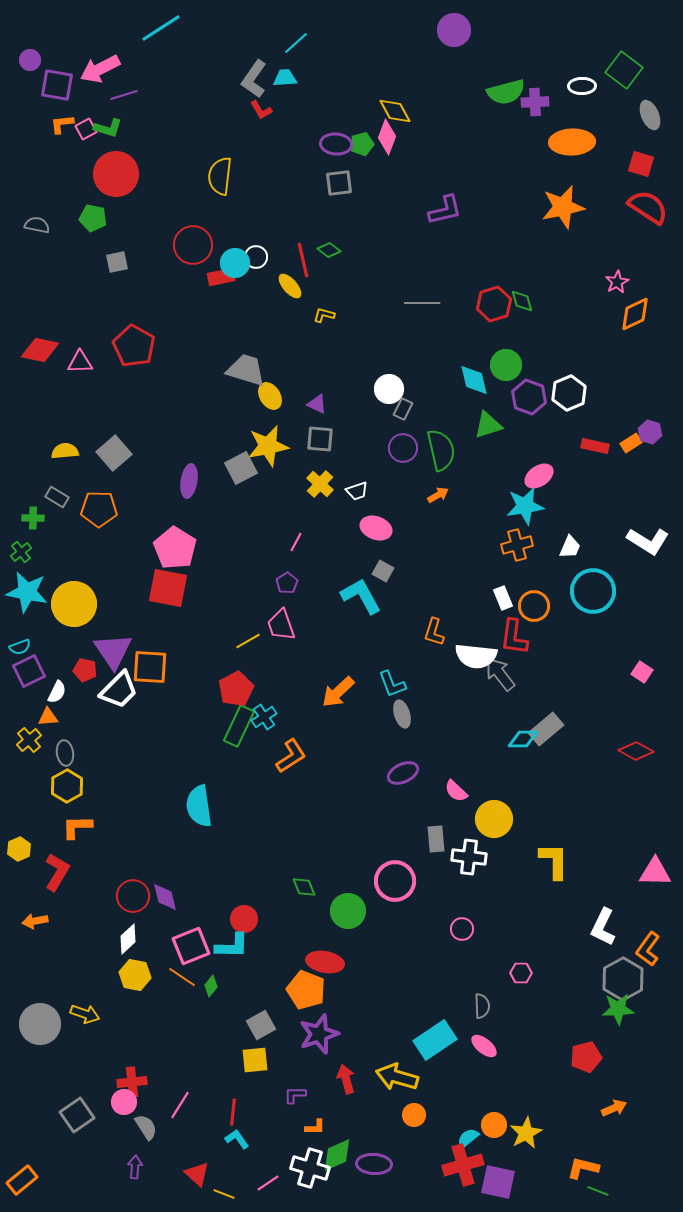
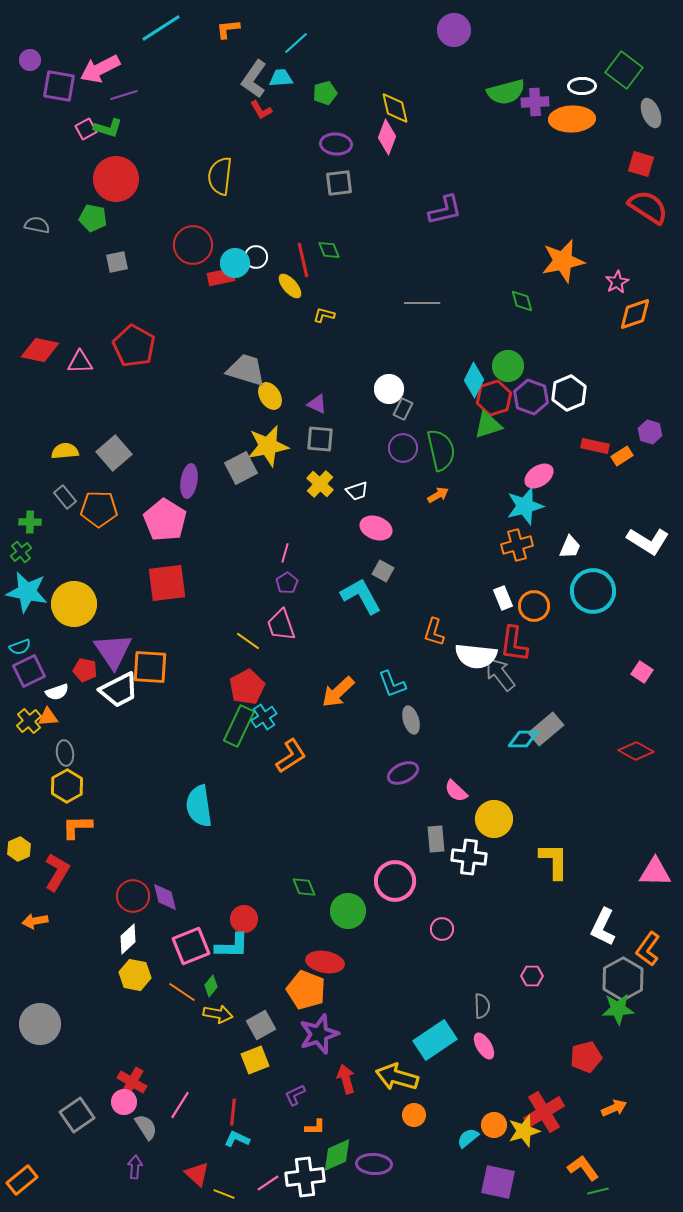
cyan trapezoid at (285, 78): moved 4 px left
purple square at (57, 85): moved 2 px right, 1 px down
yellow diamond at (395, 111): moved 3 px up; rotated 16 degrees clockwise
gray ellipse at (650, 115): moved 1 px right, 2 px up
orange L-shape at (62, 124): moved 166 px right, 95 px up
orange ellipse at (572, 142): moved 23 px up
green pentagon at (362, 144): moved 37 px left, 51 px up
red circle at (116, 174): moved 5 px down
orange star at (563, 207): moved 54 px down
green diamond at (329, 250): rotated 30 degrees clockwise
red hexagon at (494, 304): moved 94 px down
orange diamond at (635, 314): rotated 6 degrees clockwise
green circle at (506, 365): moved 2 px right, 1 px down
cyan diamond at (474, 380): rotated 40 degrees clockwise
purple hexagon at (529, 397): moved 2 px right
orange rectangle at (631, 443): moved 9 px left, 13 px down
gray rectangle at (57, 497): moved 8 px right; rotated 20 degrees clockwise
cyan star at (525, 506): rotated 6 degrees counterclockwise
green cross at (33, 518): moved 3 px left, 4 px down
pink line at (296, 542): moved 11 px left, 11 px down; rotated 12 degrees counterclockwise
pink pentagon at (175, 548): moved 10 px left, 28 px up
red square at (168, 588): moved 1 px left, 5 px up; rotated 18 degrees counterclockwise
red L-shape at (514, 637): moved 7 px down
yellow line at (248, 641): rotated 65 degrees clockwise
red pentagon at (236, 689): moved 11 px right, 2 px up
white trapezoid at (119, 690): rotated 18 degrees clockwise
white semicircle at (57, 692): rotated 45 degrees clockwise
gray ellipse at (402, 714): moved 9 px right, 6 px down
yellow cross at (29, 740): moved 19 px up
pink circle at (462, 929): moved 20 px left
pink hexagon at (521, 973): moved 11 px right, 3 px down
orange line at (182, 977): moved 15 px down
yellow arrow at (85, 1014): moved 133 px right; rotated 8 degrees counterclockwise
pink ellipse at (484, 1046): rotated 20 degrees clockwise
yellow square at (255, 1060): rotated 16 degrees counterclockwise
red cross at (132, 1082): rotated 36 degrees clockwise
purple L-shape at (295, 1095): rotated 25 degrees counterclockwise
yellow star at (526, 1133): moved 2 px left, 2 px up; rotated 12 degrees clockwise
cyan L-shape at (237, 1139): rotated 30 degrees counterclockwise
red cross at (463, 1165): moved 81 px right, 53 px up; rotated 15 degrees counterclockwise
white cross at (310, 1168): moved 5 px left, 9 px down; rotated 24 degrees counterclockwise
orange L-shape at (583, 1168): rotated 40 degrees clockwise
green line at (598, 1191): rotated 35 degrees counterclockwise
